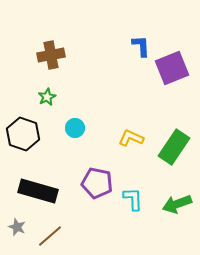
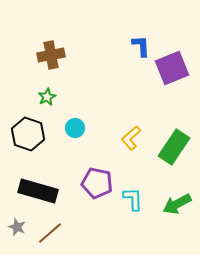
black hexagon: moved 5 px right
yellow L-shape: rotated 65 degrees counterclockwise
green arrow: rotated 8 degrees counterclockwise
brown line: moved 3 px up
